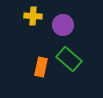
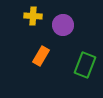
green rectangle: moved 16 px right, 6 px down; rotated 70 degrees clockwise
orange rectangle: moved 11 px up; rotated 18 degrees clockwise
